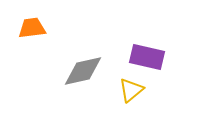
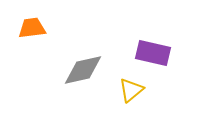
purple rectangle: moved 6 px right, 4 px up
gray diamond: moved 1 px up
